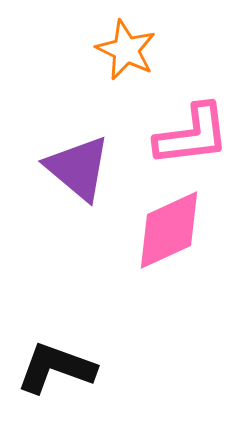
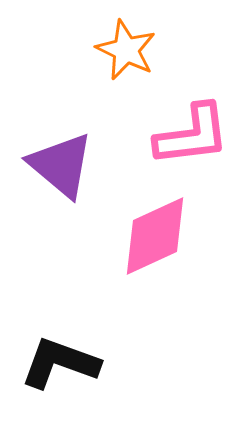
purple triangle: moved 17 px left, 3 px up
pink diamond: moved 14 px left, 6 px down
black L-shape: moved 4 px right, 5 px up
